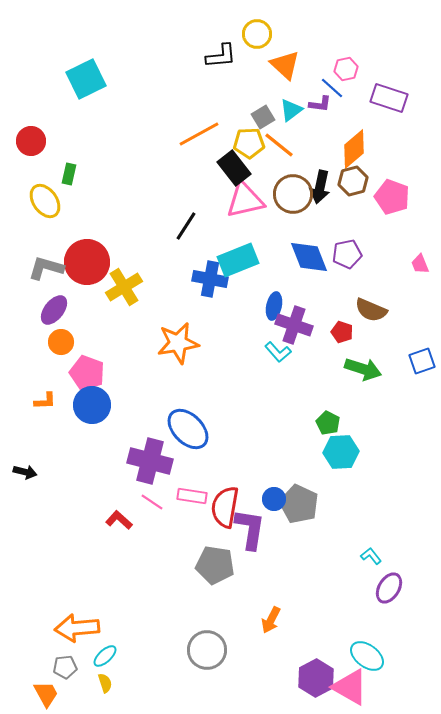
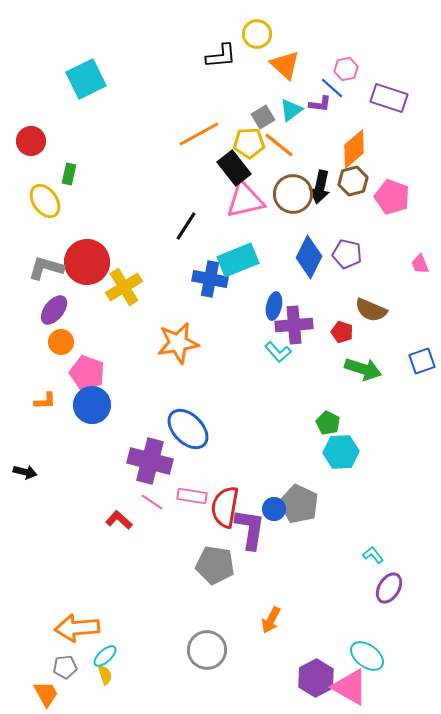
purple pentagon at (347, 254): rotated 24 degrees clockwise
blue diamond at (309, 257): rotated 48 degrees clockwise
purple cross at (294, 325): rotated 24 degrees counterclockwise
blue circle at (274, 499): moved 10 px down
cyan L-shape at (371, 556): moved 2 px right, 1 px up
yellow semicircle at (105, 683): moved 8 px up
